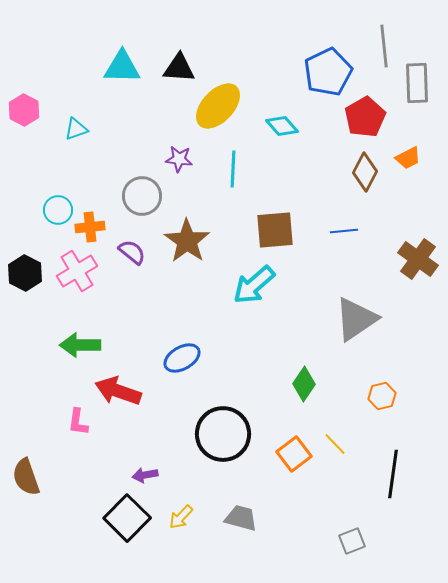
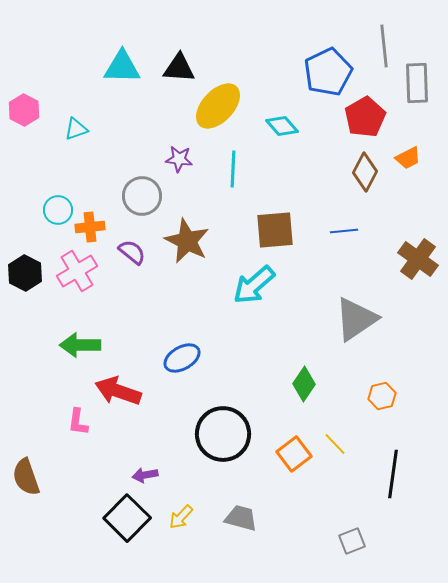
brown star at (187, 241): rotated 9 degrees counterclockwise
